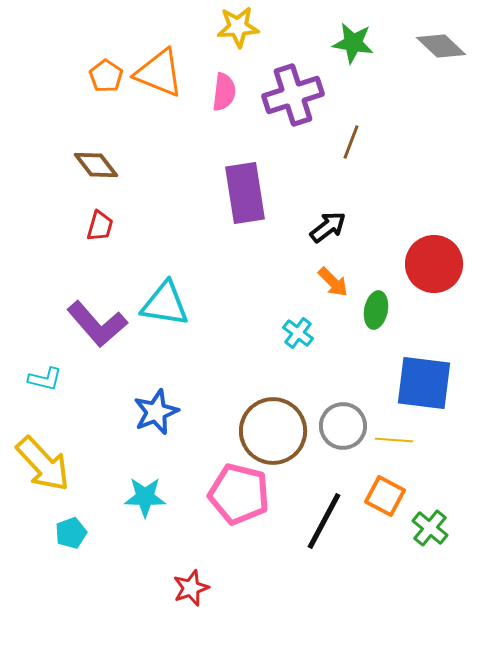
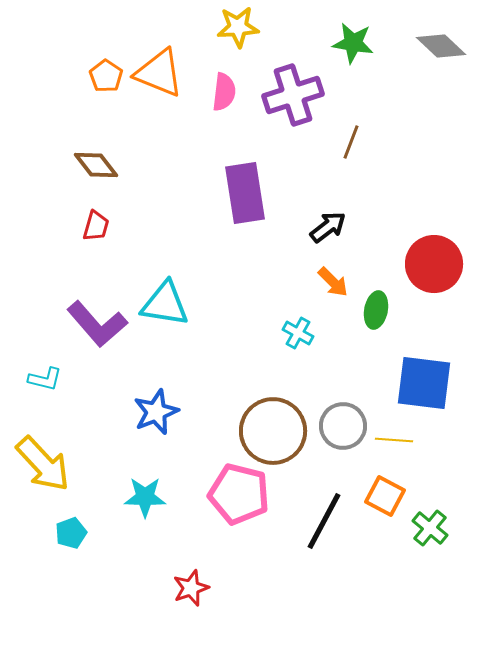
red trapezoid: moved 4 px left
cyan cross: rotated 8 degrees counterclockwise
